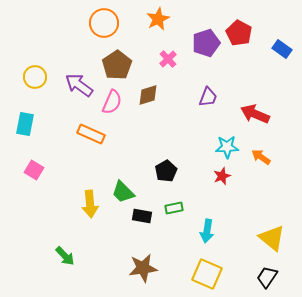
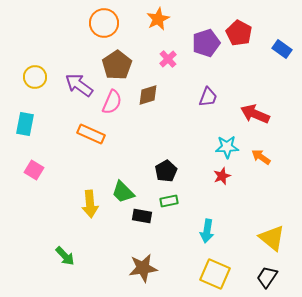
green rectangle: moved 5 px left, 7 px up
yellow square: moved 8 px right
